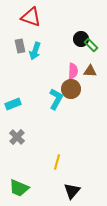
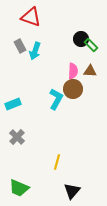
gray rectangle: rotated 16 degrees counterclockwise
brown circle: moved 2 px right
